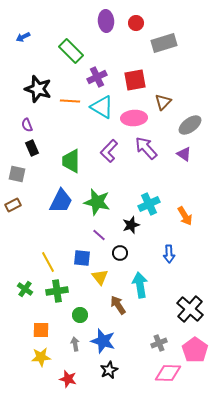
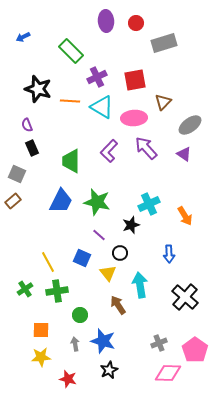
gray square at (17, 174): rotated 12 degrees clockwise
brown rectangle at (13, 205): moved 4 px up; rotated 14 degrees counterclockwise
blue square at (82, 258): rotated 18 degrees clockwise
yellow triangle at (100, 277): moved 8 px right, 4 px up
green cross at (25, 289): rotated 21 degrees clockwise
black cross at (190, 309): moved 5 px left, 12 px up
